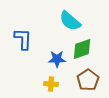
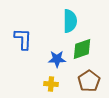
cyan semicircle: rotated 130 degrees counterclockwise
brown pentagon: moved 1 px right, 1 px down
